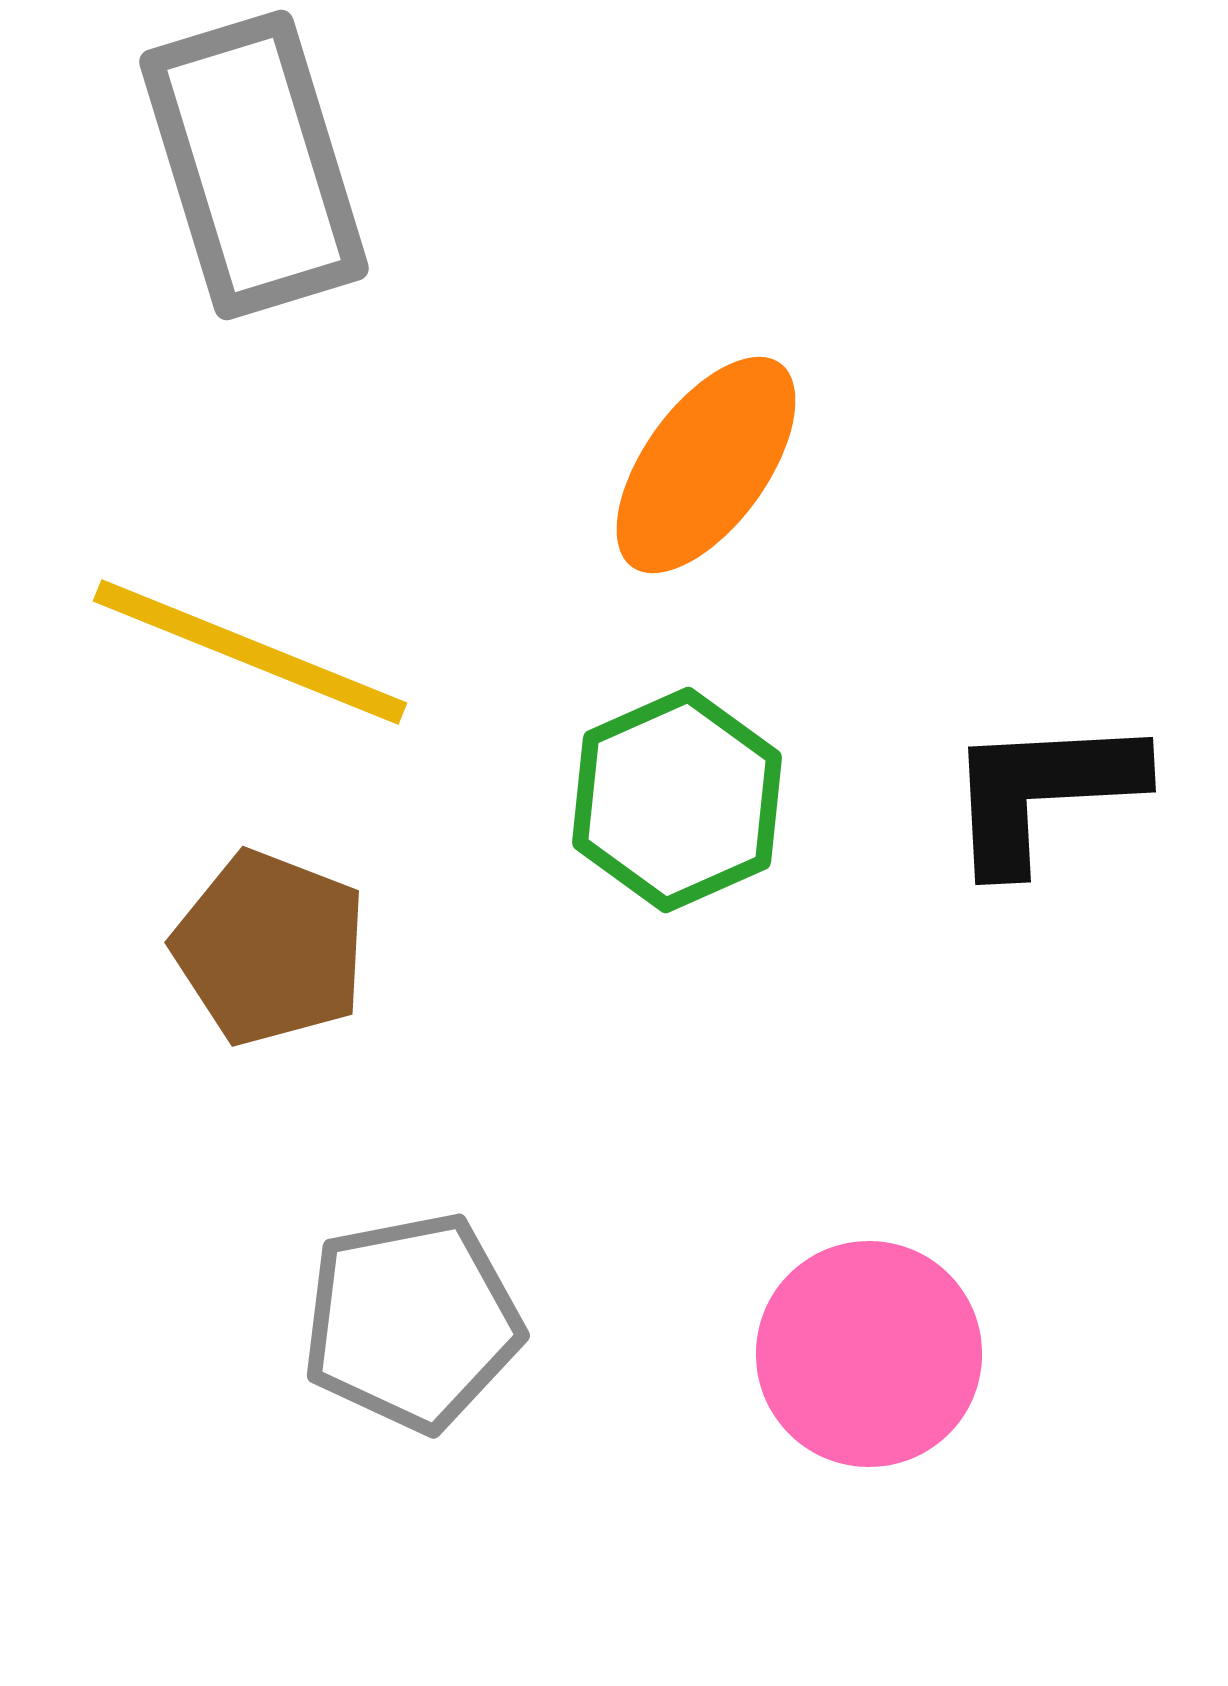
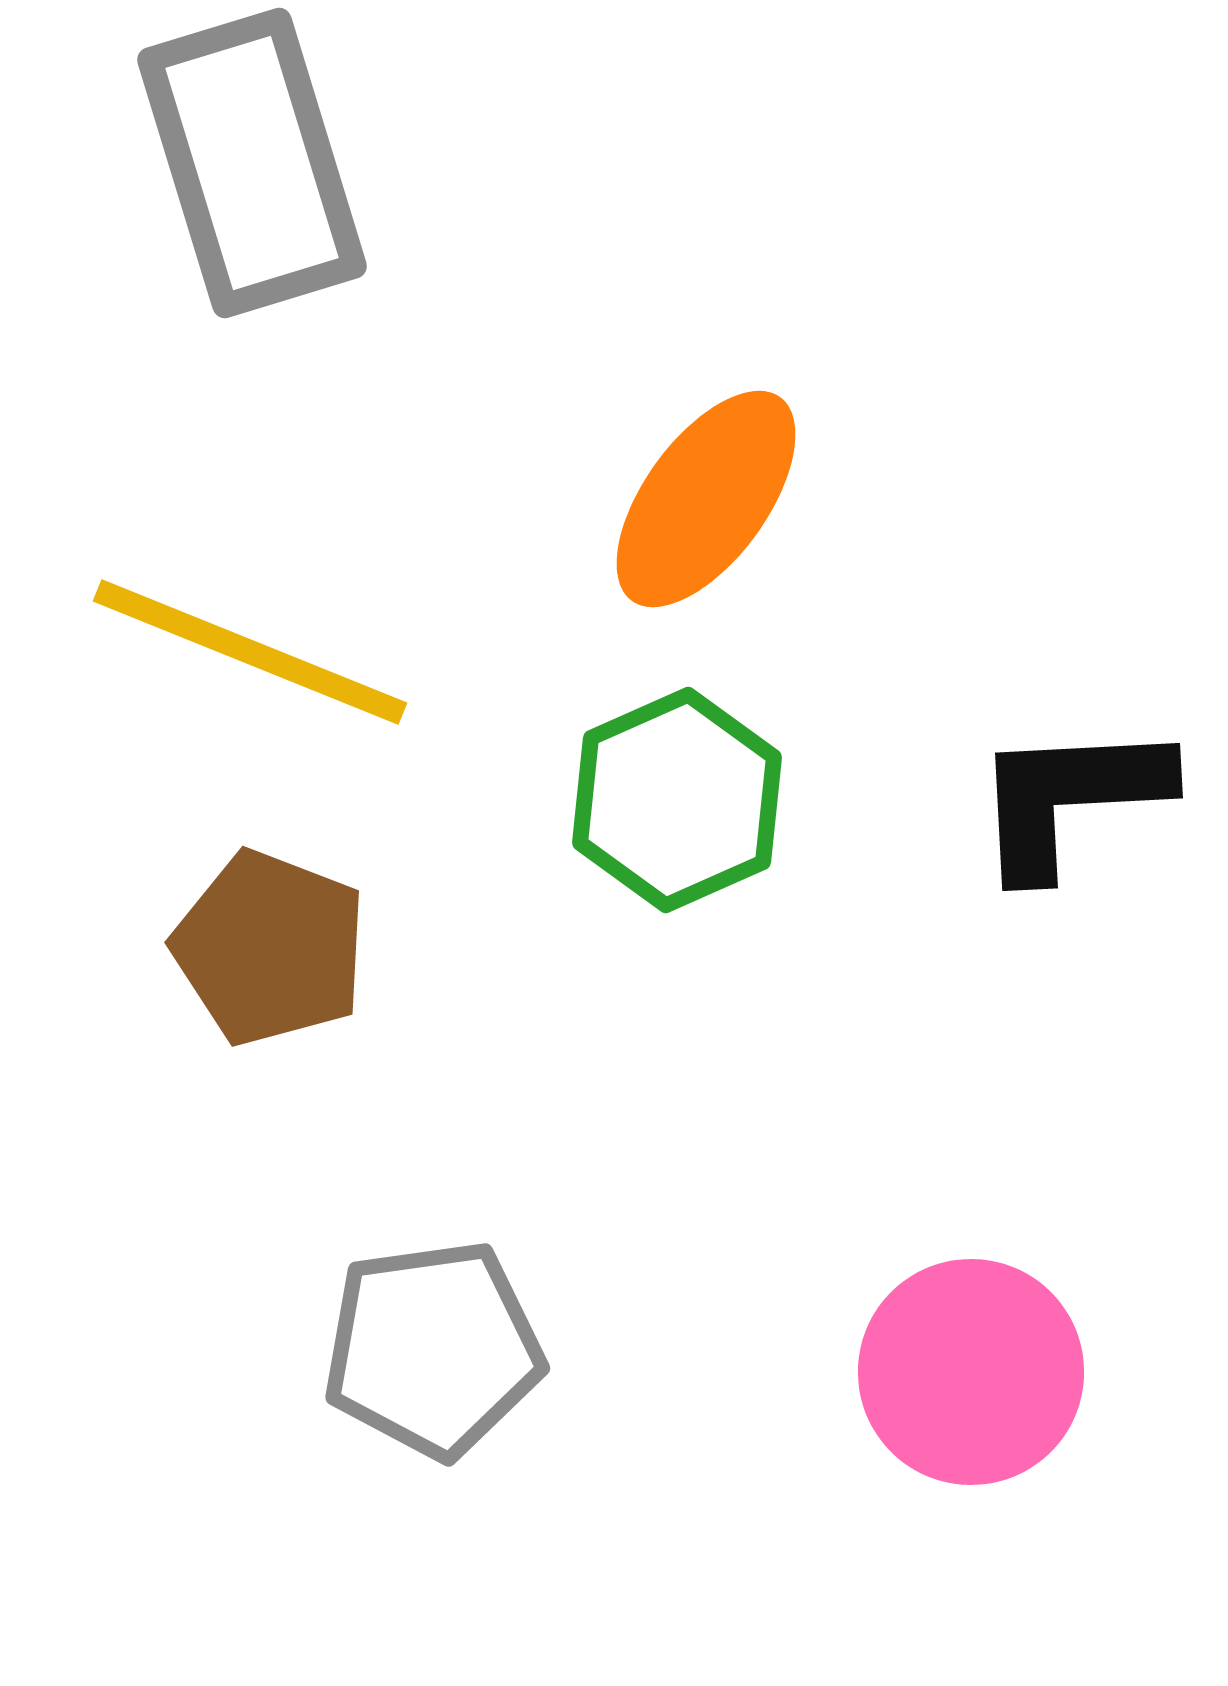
gray rectangle: moved 2 px left, 2 px up
orange ellipse: moved 34 px down
black L-shape: moved 27 px right, 6 px down
gray pentagon: moved 21 px right, 27 px down; rotated 3 degrees clockwise
pink circle: moved 102 px right, 18 px down
